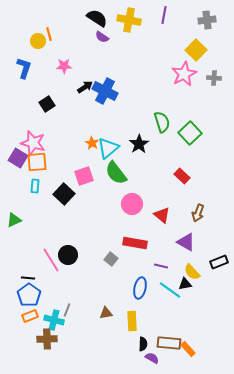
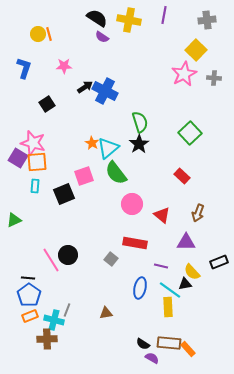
yellow circle at (38, 41): moved 7 px up
green semicircle at (162, 122): moved 22 px left
black square at (64, 194): rotated 25 degrees clockwise
purple triangle at (186, 242): rotated 30 degrees counterclockwise
yellow rectangle at (132, 321): moved 36 px right, 14 px up
black semicircle at (143, 344): rotated 120 degrees clockwise
